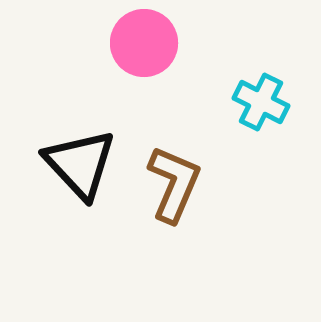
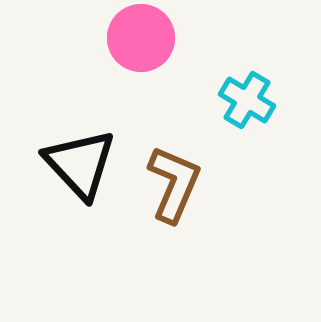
pink circle: moved 3 px left, 5 px up
cyan cross: moved 14 px left, 2 px up; rotated 4 degrees clockwise
